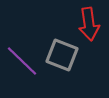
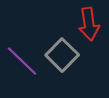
gray square: rotated 24 degrees clockwise
